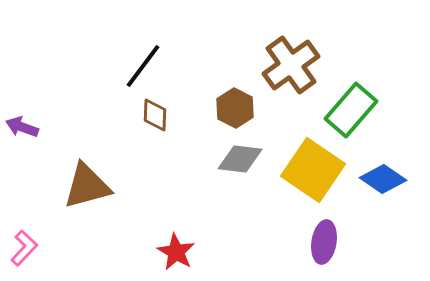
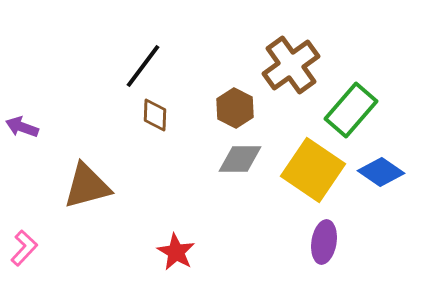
gray diamond: rotated 6 degrees counterclockwise
blue diamond: moved 2 px left, 7 px up
